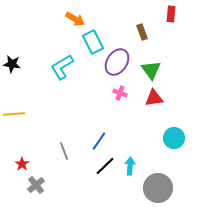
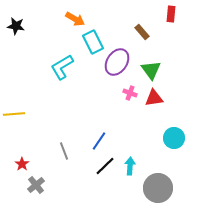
brown rectangle: rotated 21 degrees counterclockwise
black star: moved 4 px right, 38 px up
pink cross: moved 10 px right
